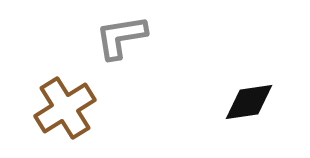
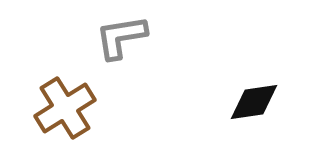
black diamond: moved 5 px right
